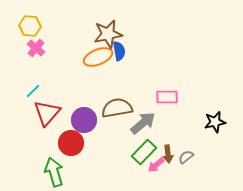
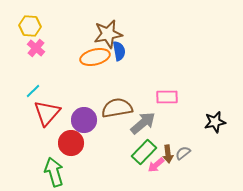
orange ellipse: moved 3 px left; rotated 8 degrees clockwise
gray semicircle: moved 3 px left, 4 px up
